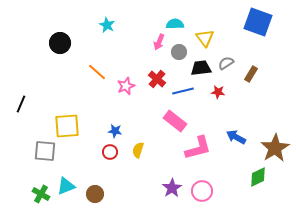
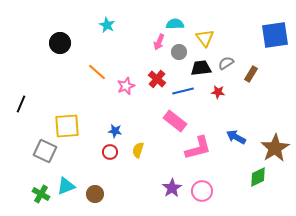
blue square: moved 17 px right, 13 px down; rotated 28 degrees counterclockwise
gray square: rotated 20 degrees clockwise
